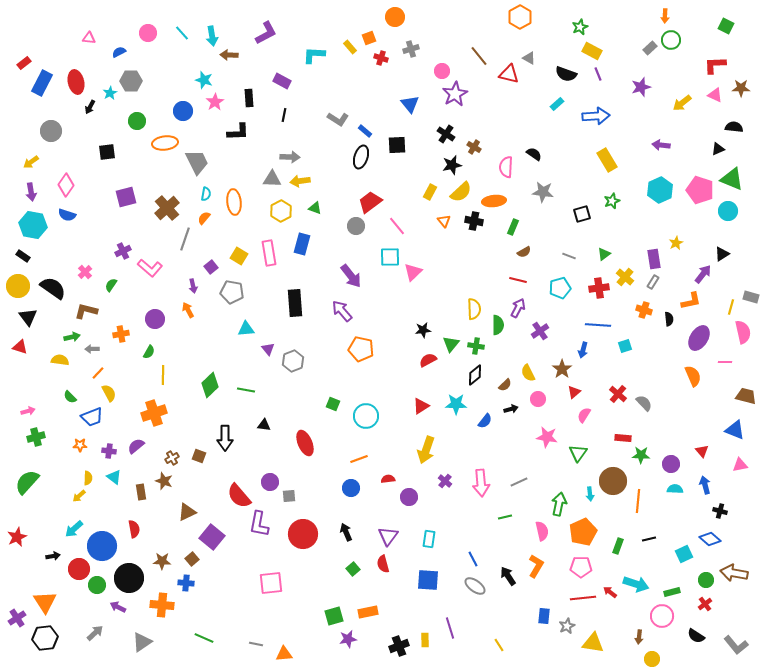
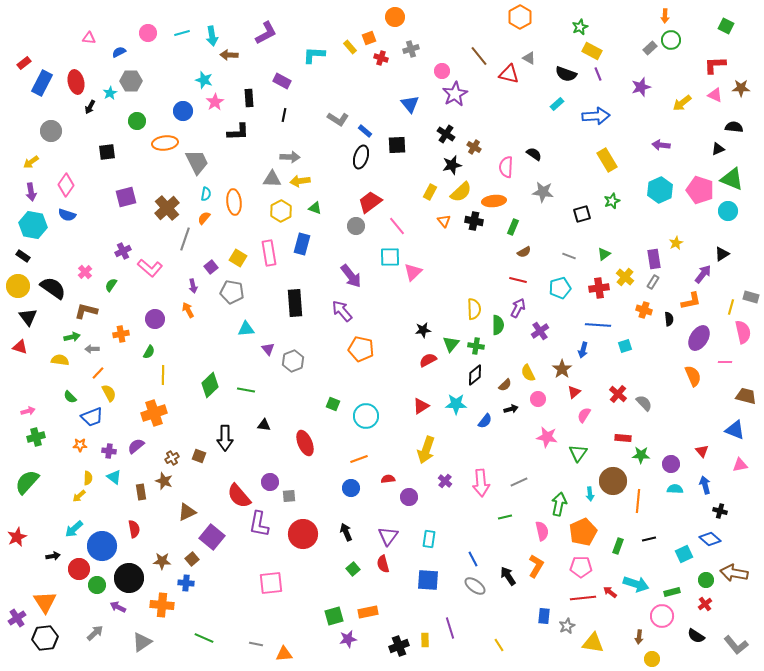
cyan line at (182, 33): rotated 63 degrees counterclockwise
yellow square at (239, 256): moved 1 px left, 2 px down
